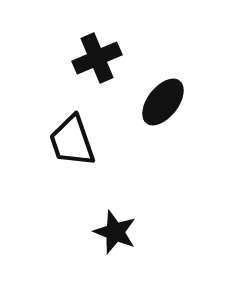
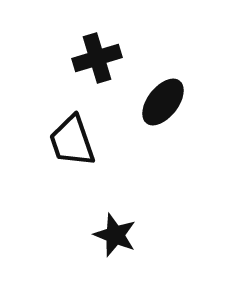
black cross: rotated 6 degrees clockwise
black star: moved 3 px down
